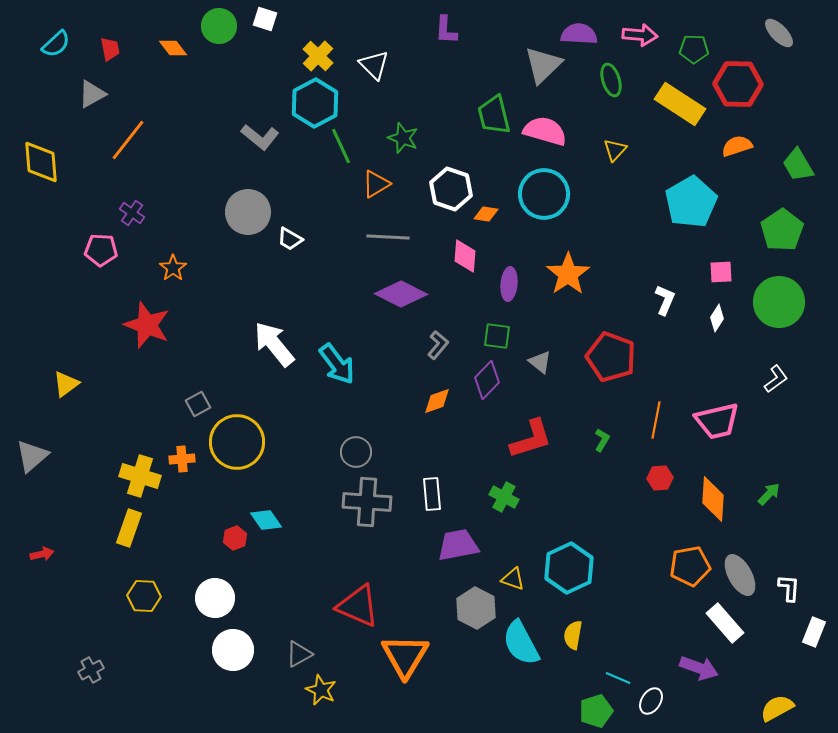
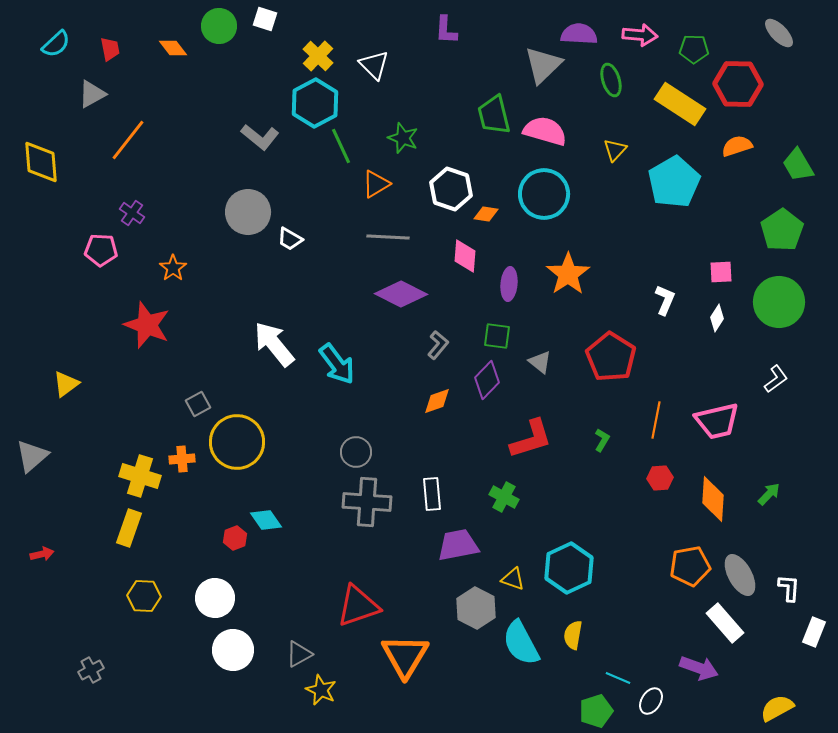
cyan pentagon at (691, 202): moved 17 px left, 20 px up
red pentagon at (611, 357): rotated 12 degrees clockwise
red triangle at (358, 606): rotated 42 degrees counterclockwise
